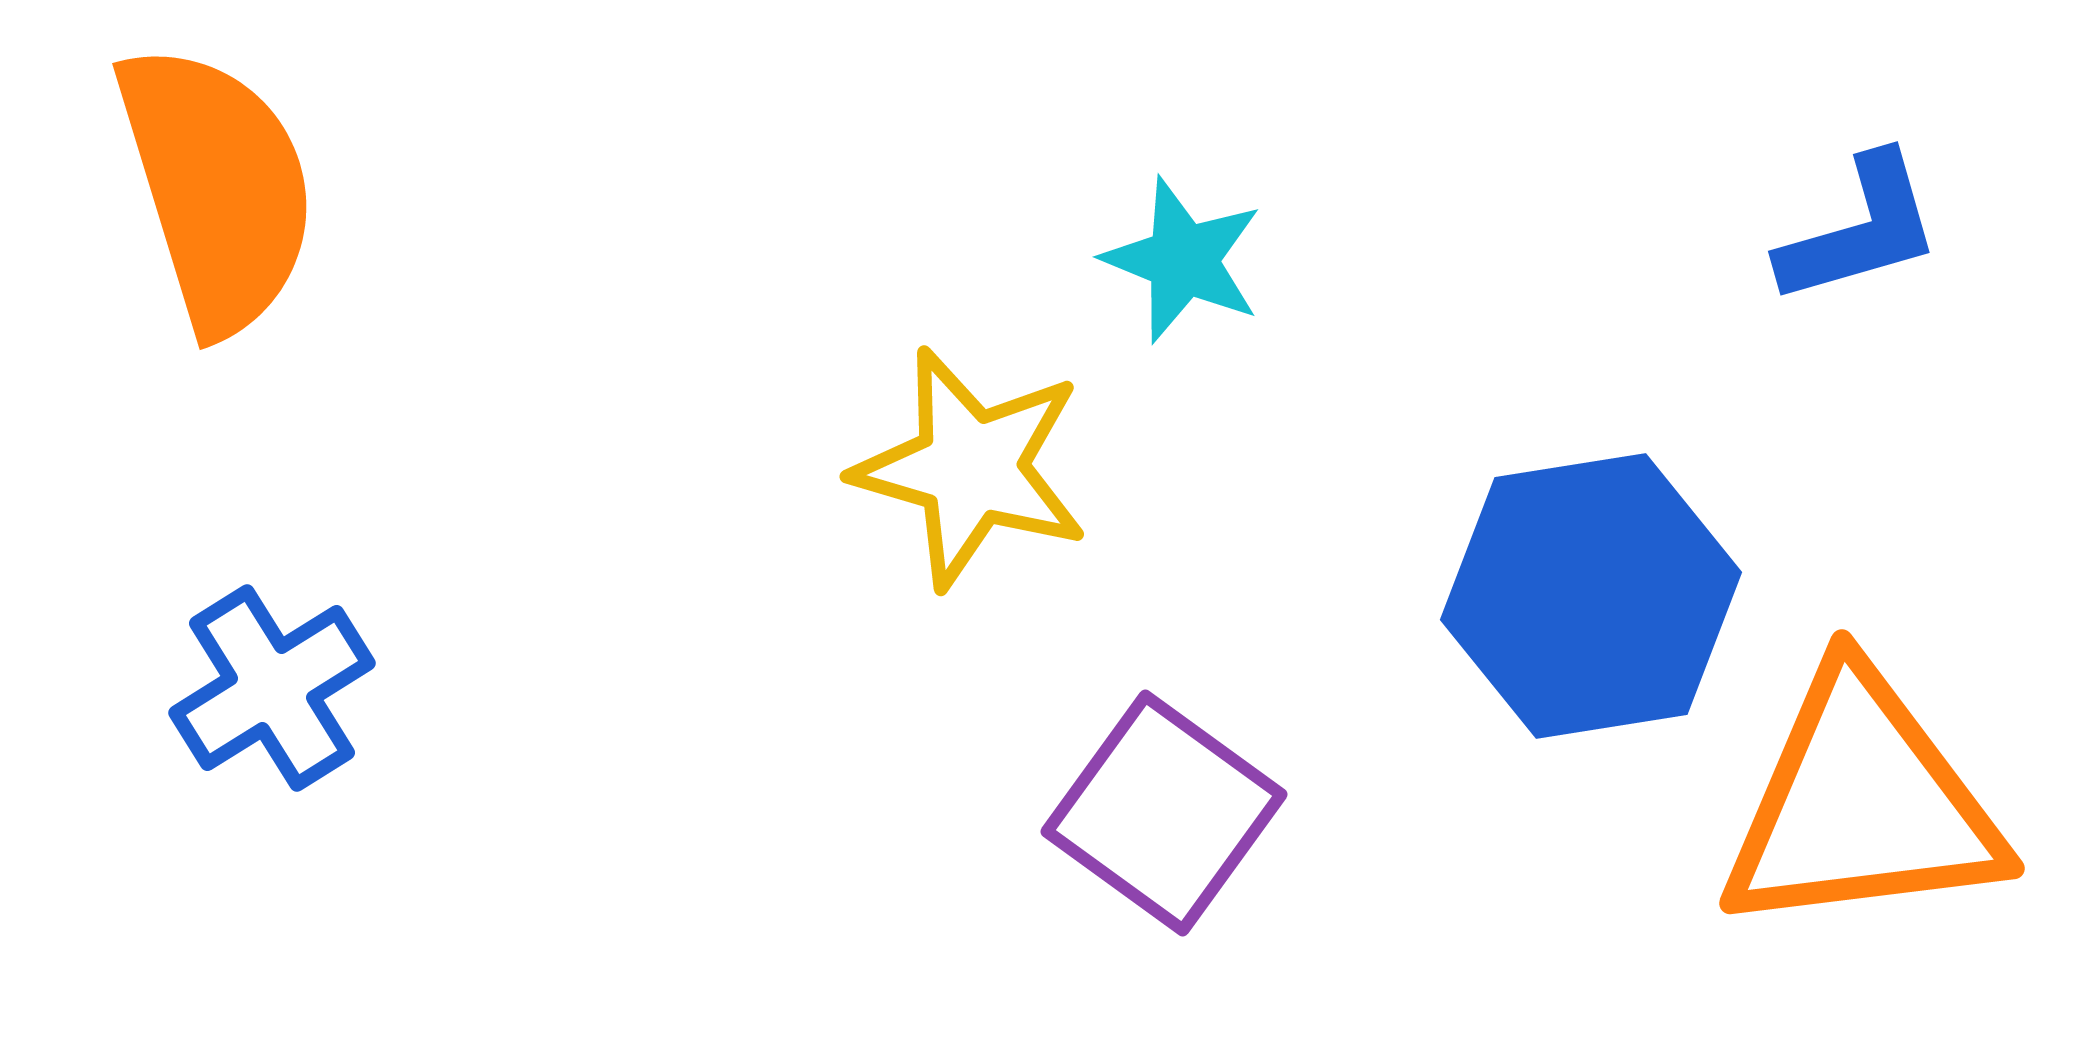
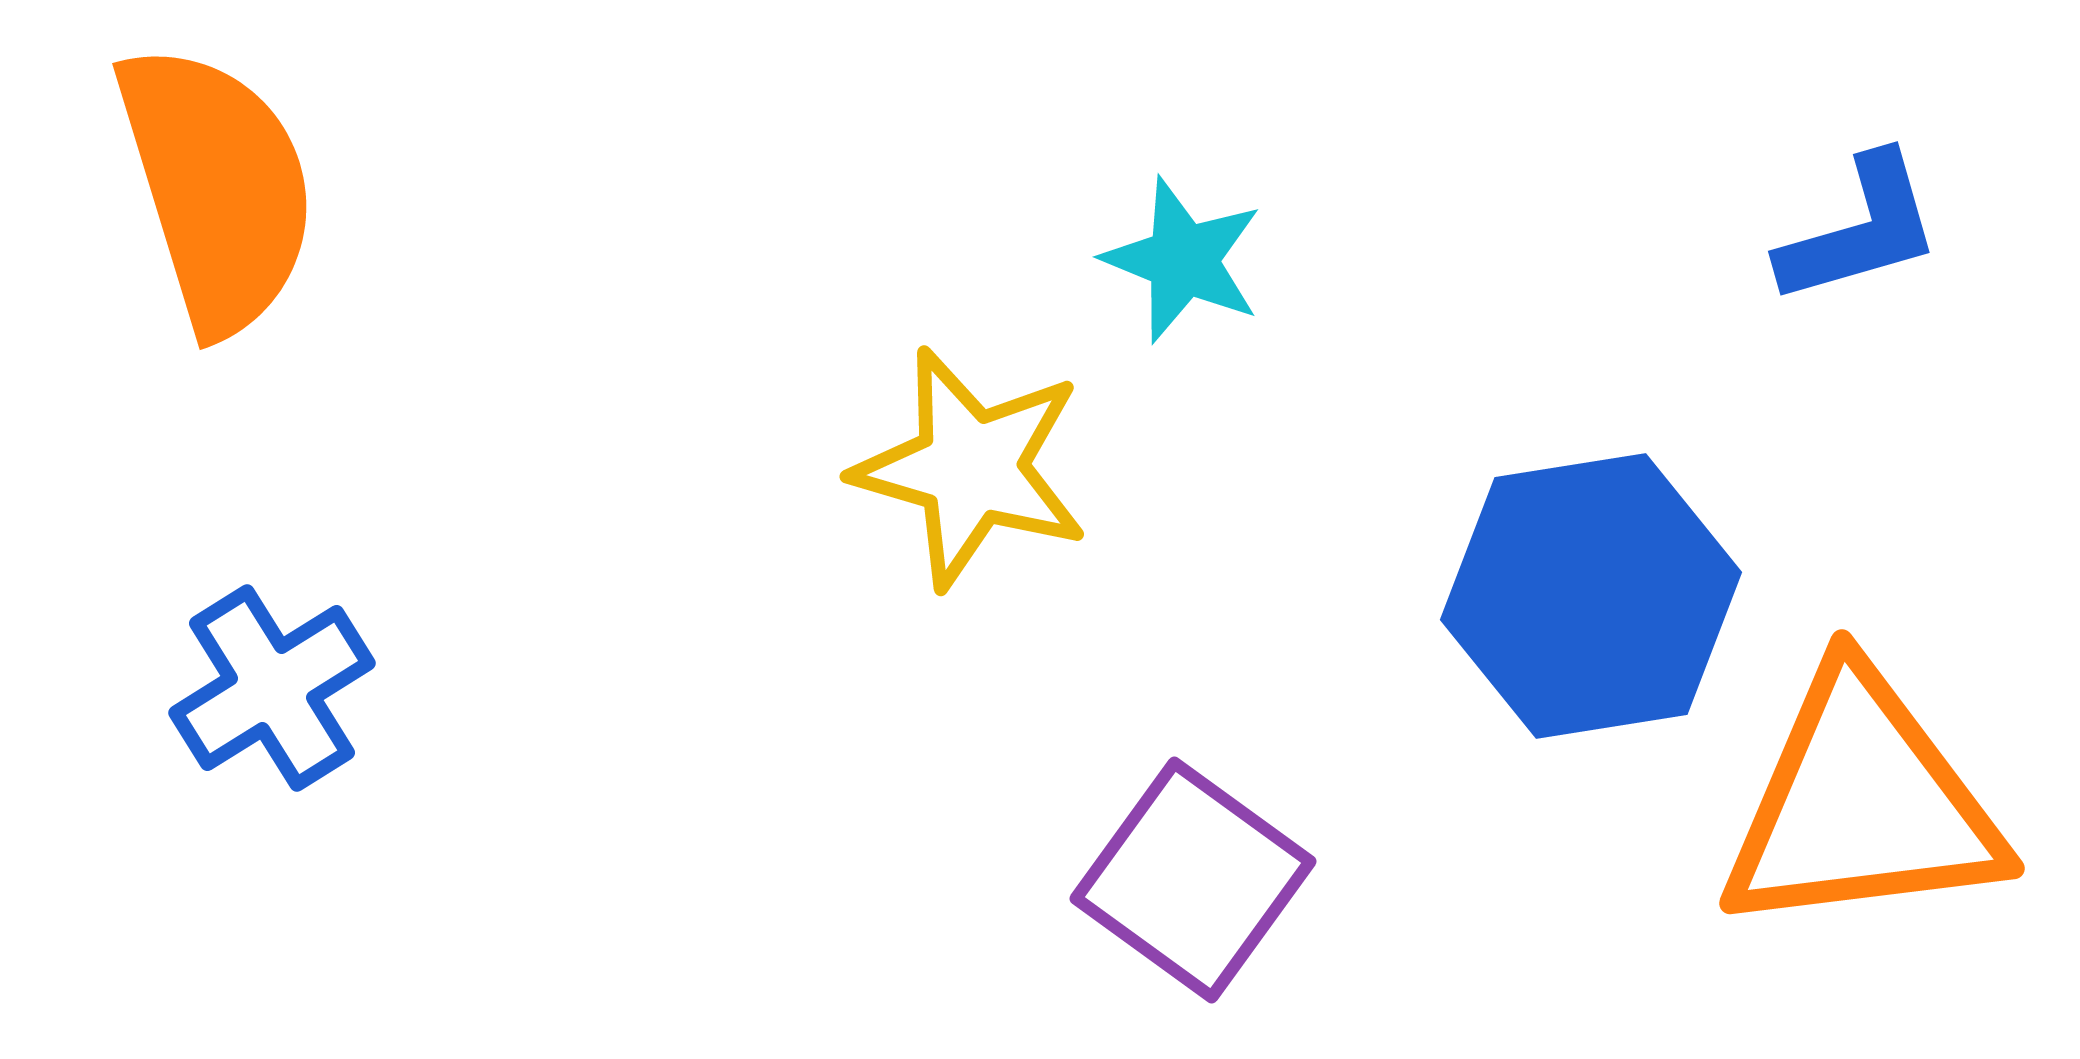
purple square: moved 29 px right, 67 px down
